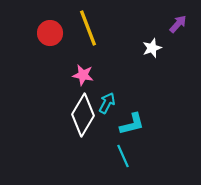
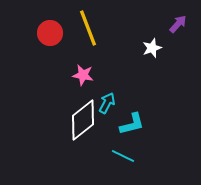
white diamond: moved 5 px down; rotated 21 degrees clockwise
cyan line: rotated 40 degrees counterclockwise
